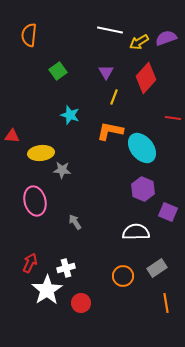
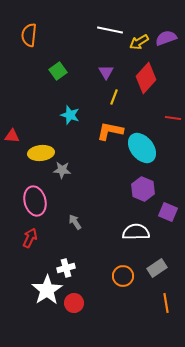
red arrow: moved 25 px up
red circle: moved 7 px left
